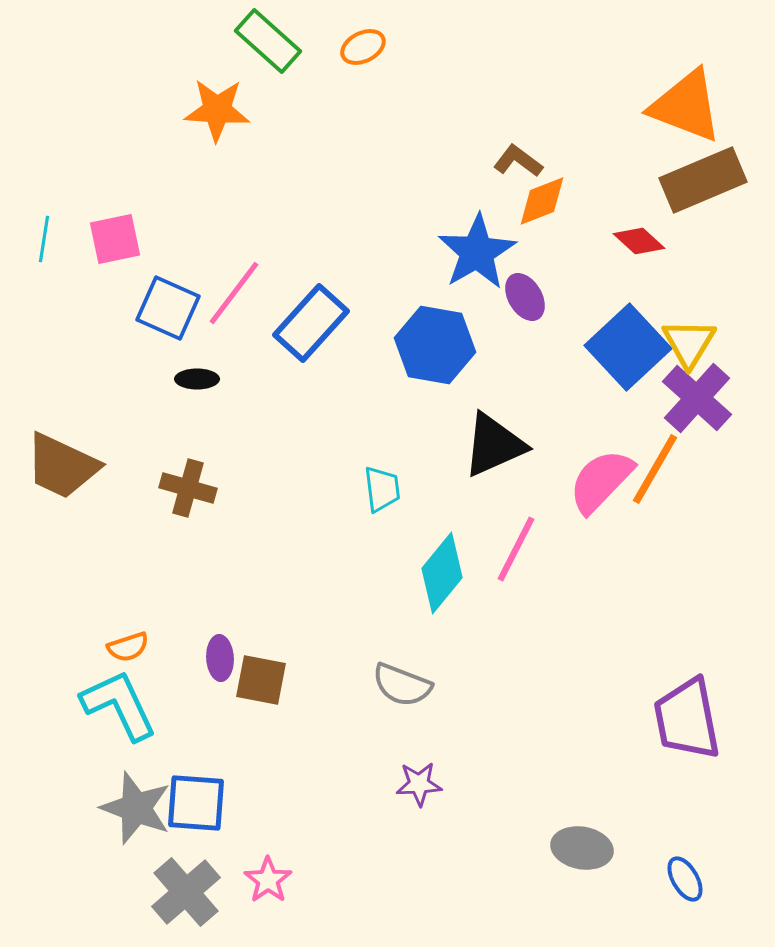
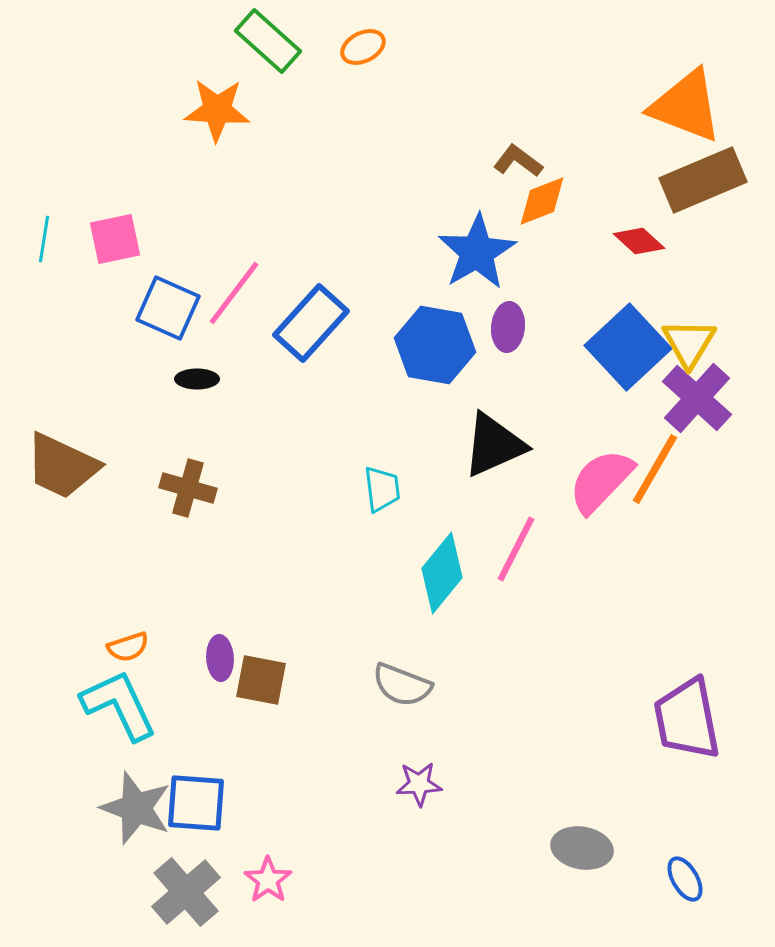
purple ellipse at (525, 297): moved 17 px left, 30 px down; rotated 36 degrees clockwise
